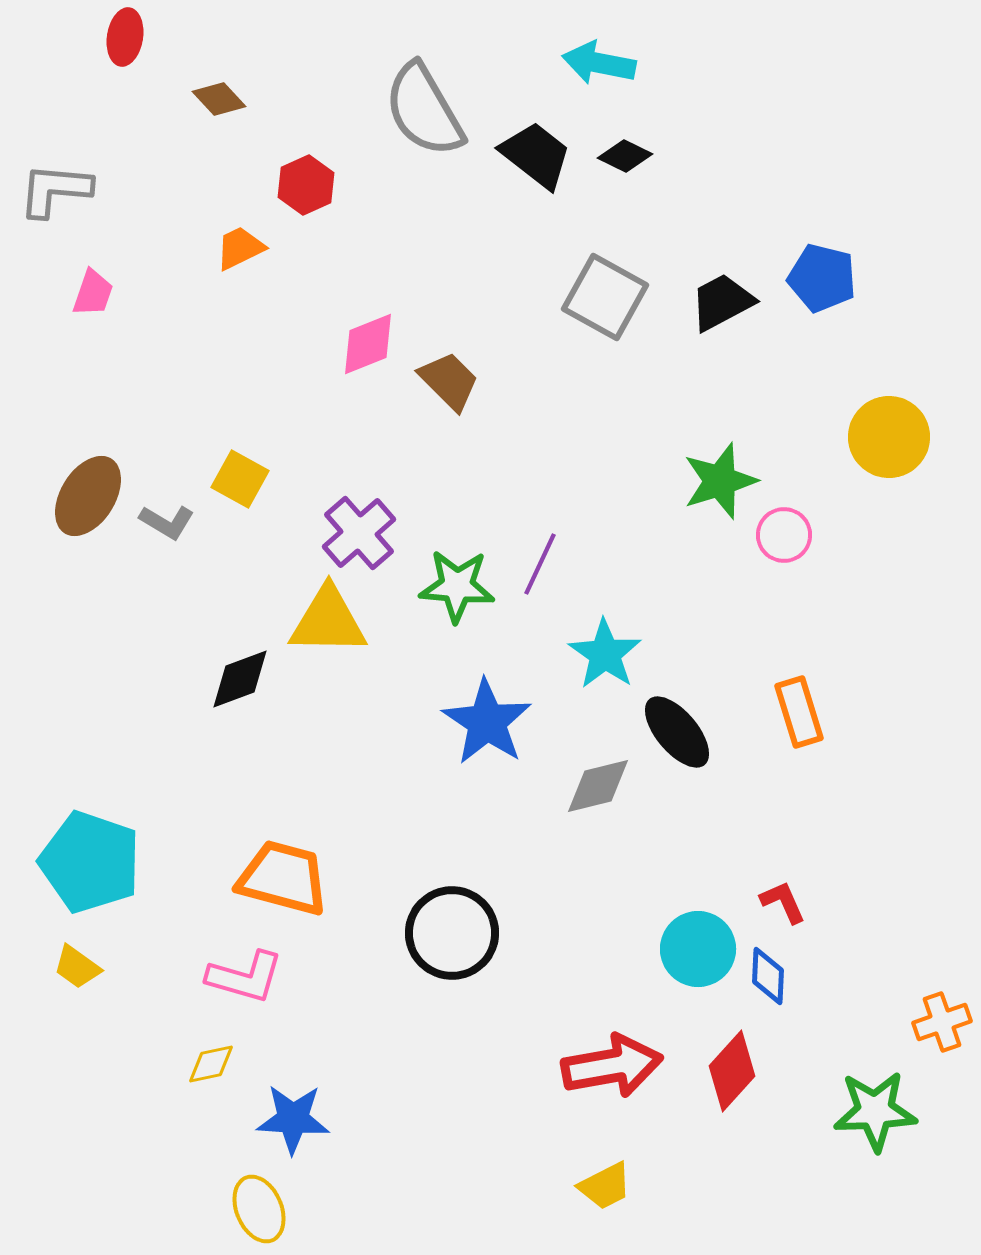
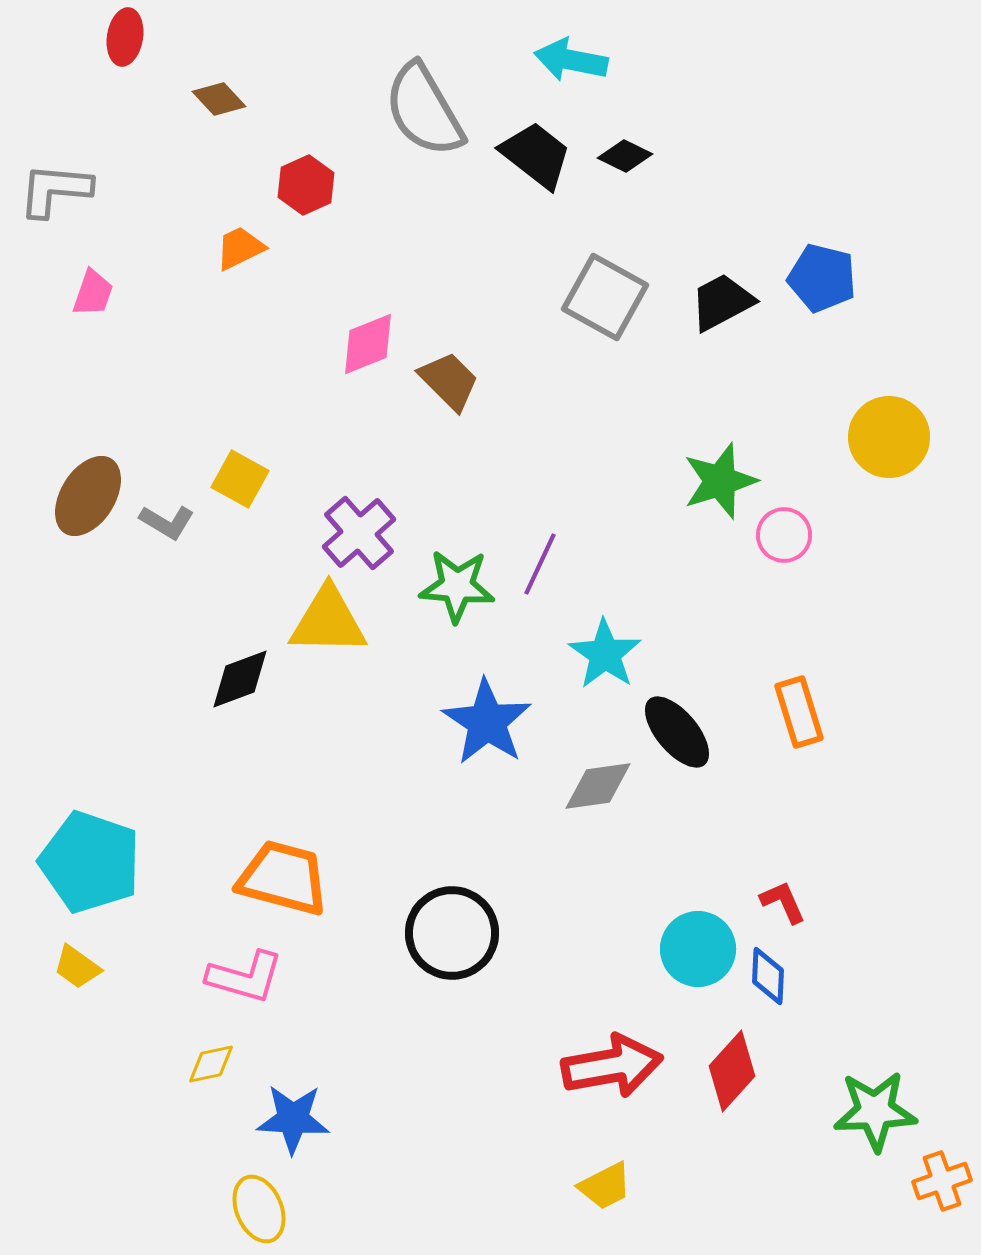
cyan arrow at (599, 63): moved 28 px left, 3 px up
gray diamond at (598, 786): rotated 6 degrees clockwise
orange cross at (942, 1022): moved 159 px down
